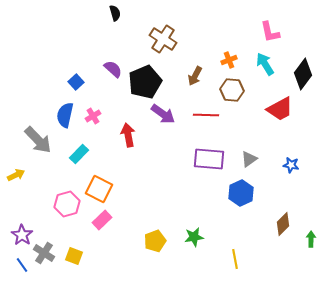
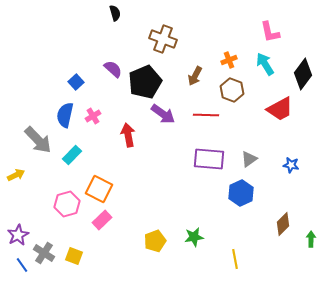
brown cross: rotated 12 degrees counterclockwise
brown hexagon: rotated 15 degrees clockwise
cyan rectangle: moved 7 px left, 1 px down
purple star: moved 4 px left; rotated 10 degrees clockwise
